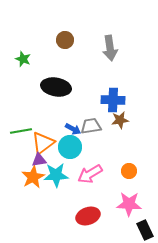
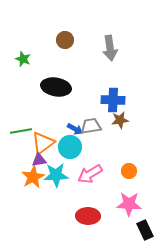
blue arrow: moved 2 px right
red ellipse: rotated 20 degrees clockwise
